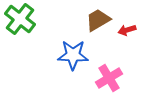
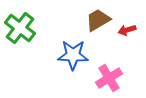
green cross: moved 9 px down
